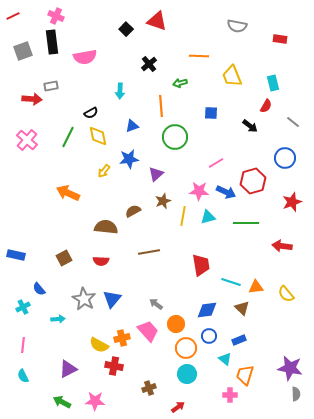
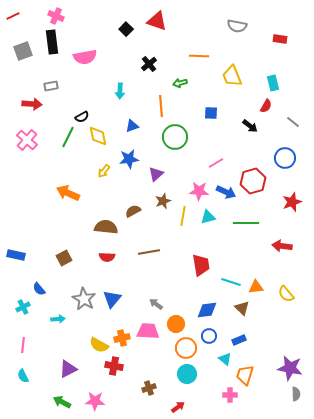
red arrow at (32, 99): moved 5 px down
black semicircle at (91, 113): moved 9 px left, 4 px down
red semicircle at (101, 261): moved 6 px right, 4 px up
pink trapezoid at (148, 331): rotated 45 degrees counterclockwise
